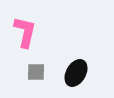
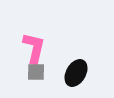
pink L-shape: moved 9 px right, 16 px down
